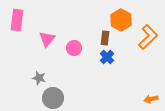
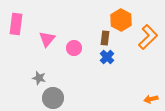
pink rectangle: moved 1 px left, 4 px down
